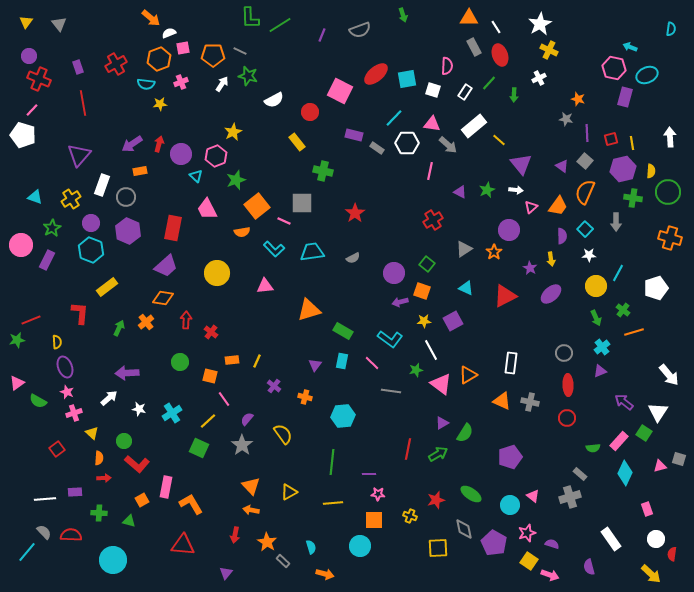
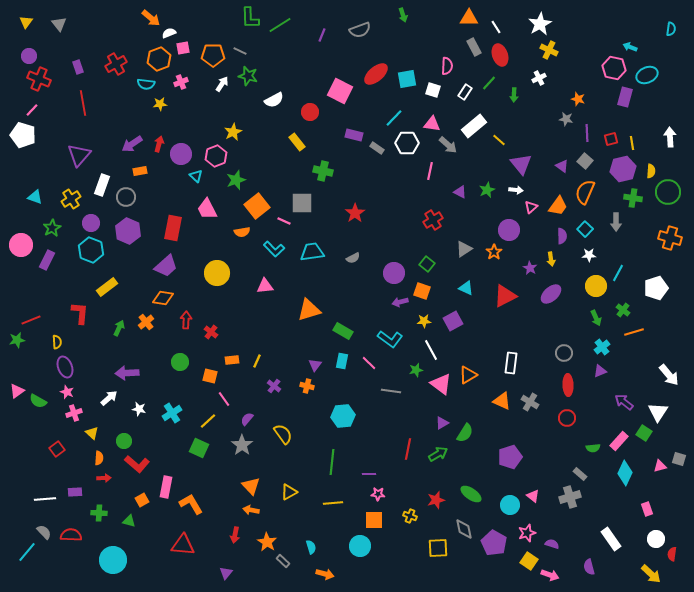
pink line at (372, 363): moved 3 px left
pink triangle at (17, 383): moved 8 px down
orange cross at (305, 397): moved 2 px right, 11 px up
gray cross at (530, 402): rotated 18 degrees clockwise
